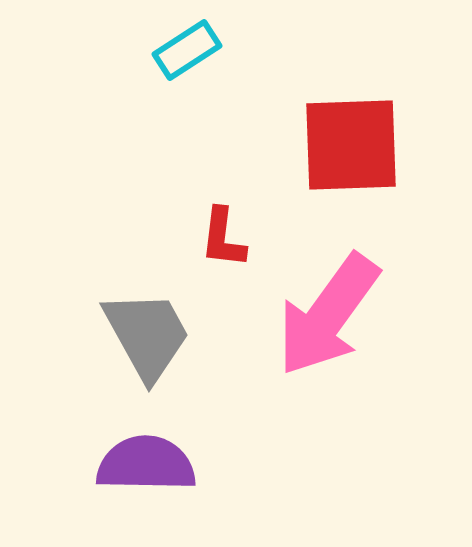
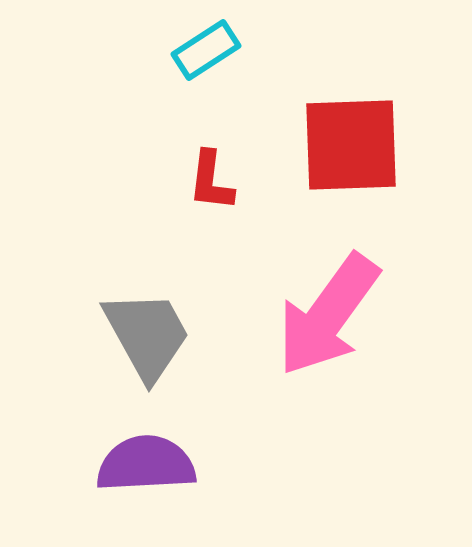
cyan rectangle: moved 19 px right
red L-shape: moved 12 px left, 57 px up
purple semicircle: rotated 4 degrees counterclockwise
